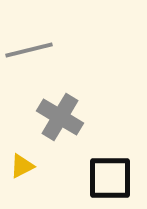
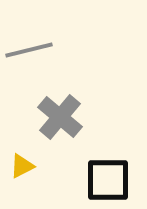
gray cross: rotated 9 degrees clockwise
black square: moved 2 px left, 2 px down
